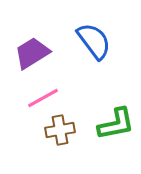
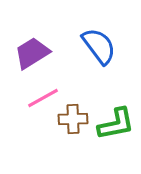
blue semicircle: moved 5 px right, 5 px down
brown cross: moved 13 px right, 11 px up; rotated 8 degrees clockwise
